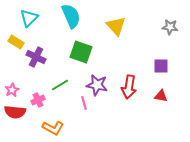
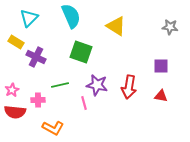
yellow triangle: rotated 15 degrees counterclockwise
green line: rotated 18 degrees clockwise
pink cross: rotated 24 degrees clockwise
